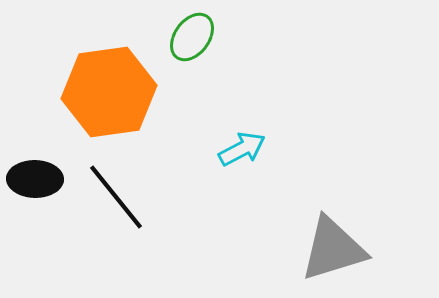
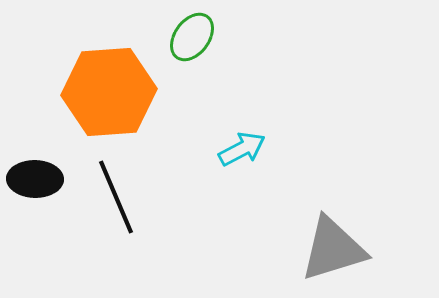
orange hexagon: rotated 4 degrees clockwise
black line: rotated 16 degrees clockwise
